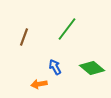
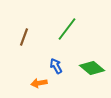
blue arrow: moved 1 px right, 1 px up
orange arrow: moved 1 px up
